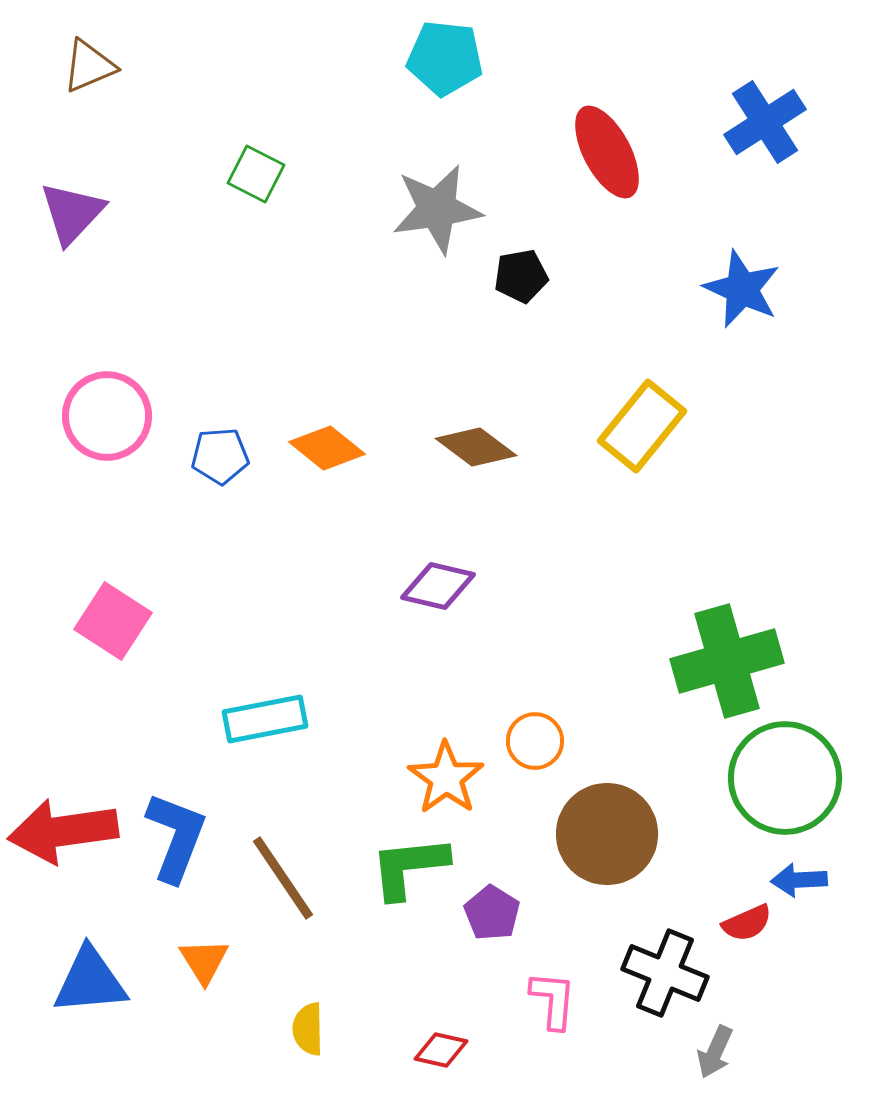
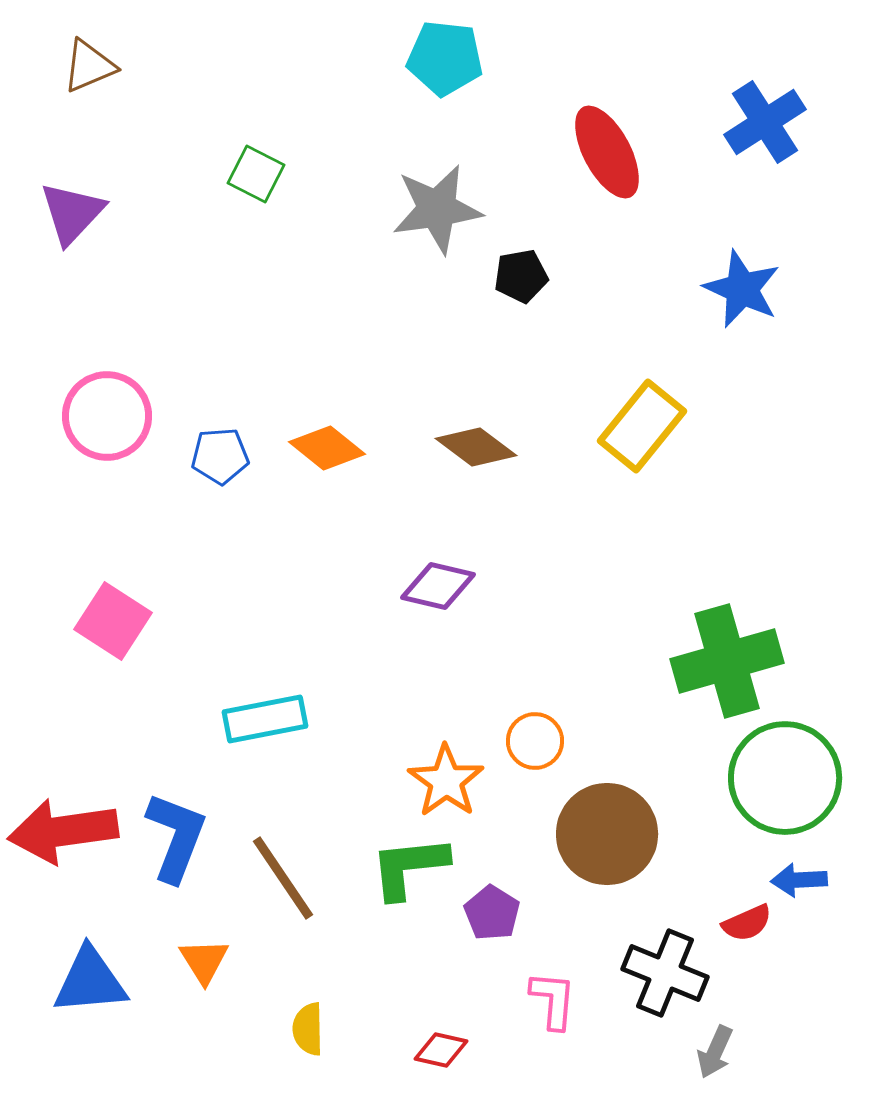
orange star: moved 3 px down
